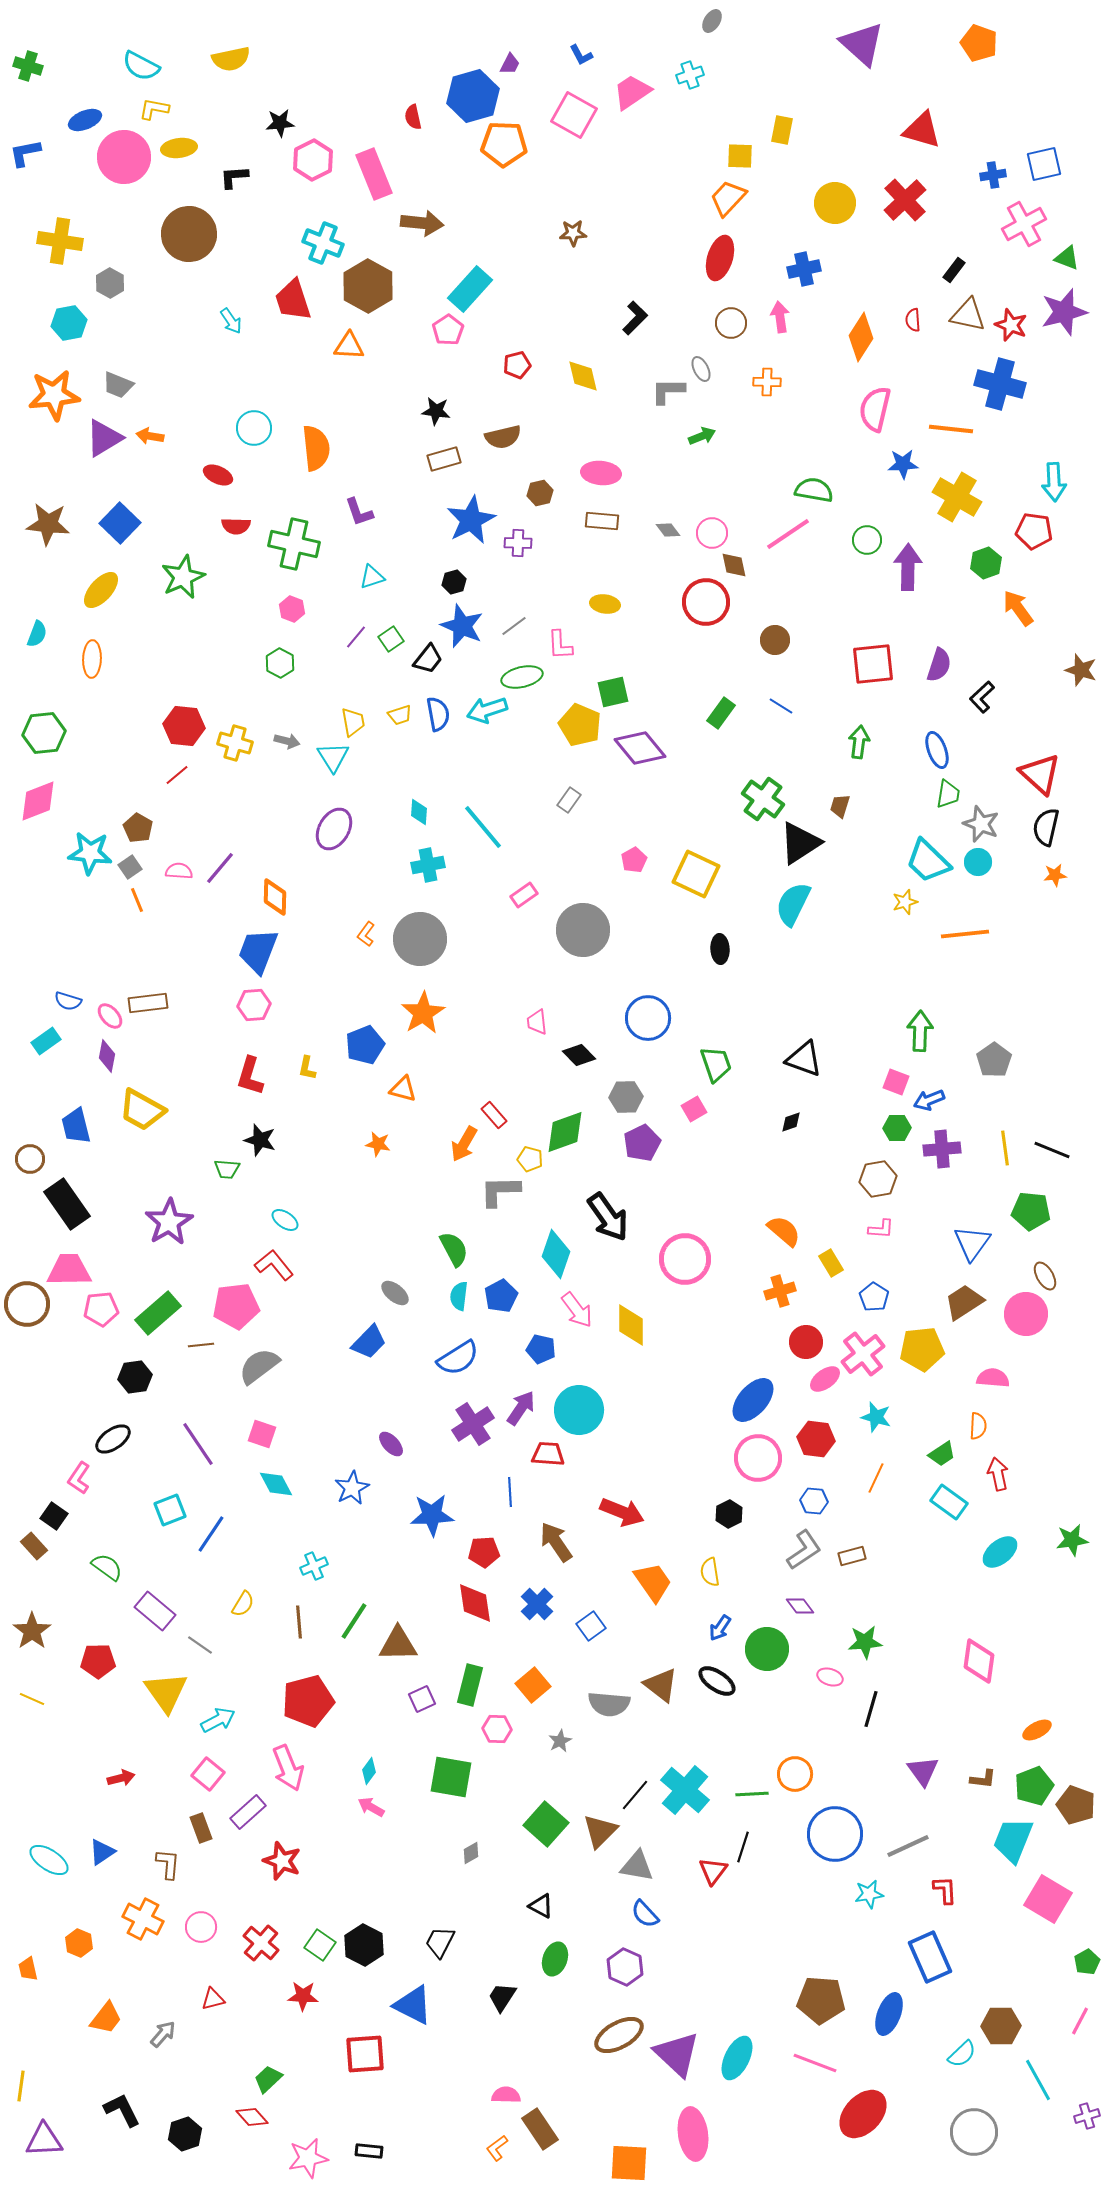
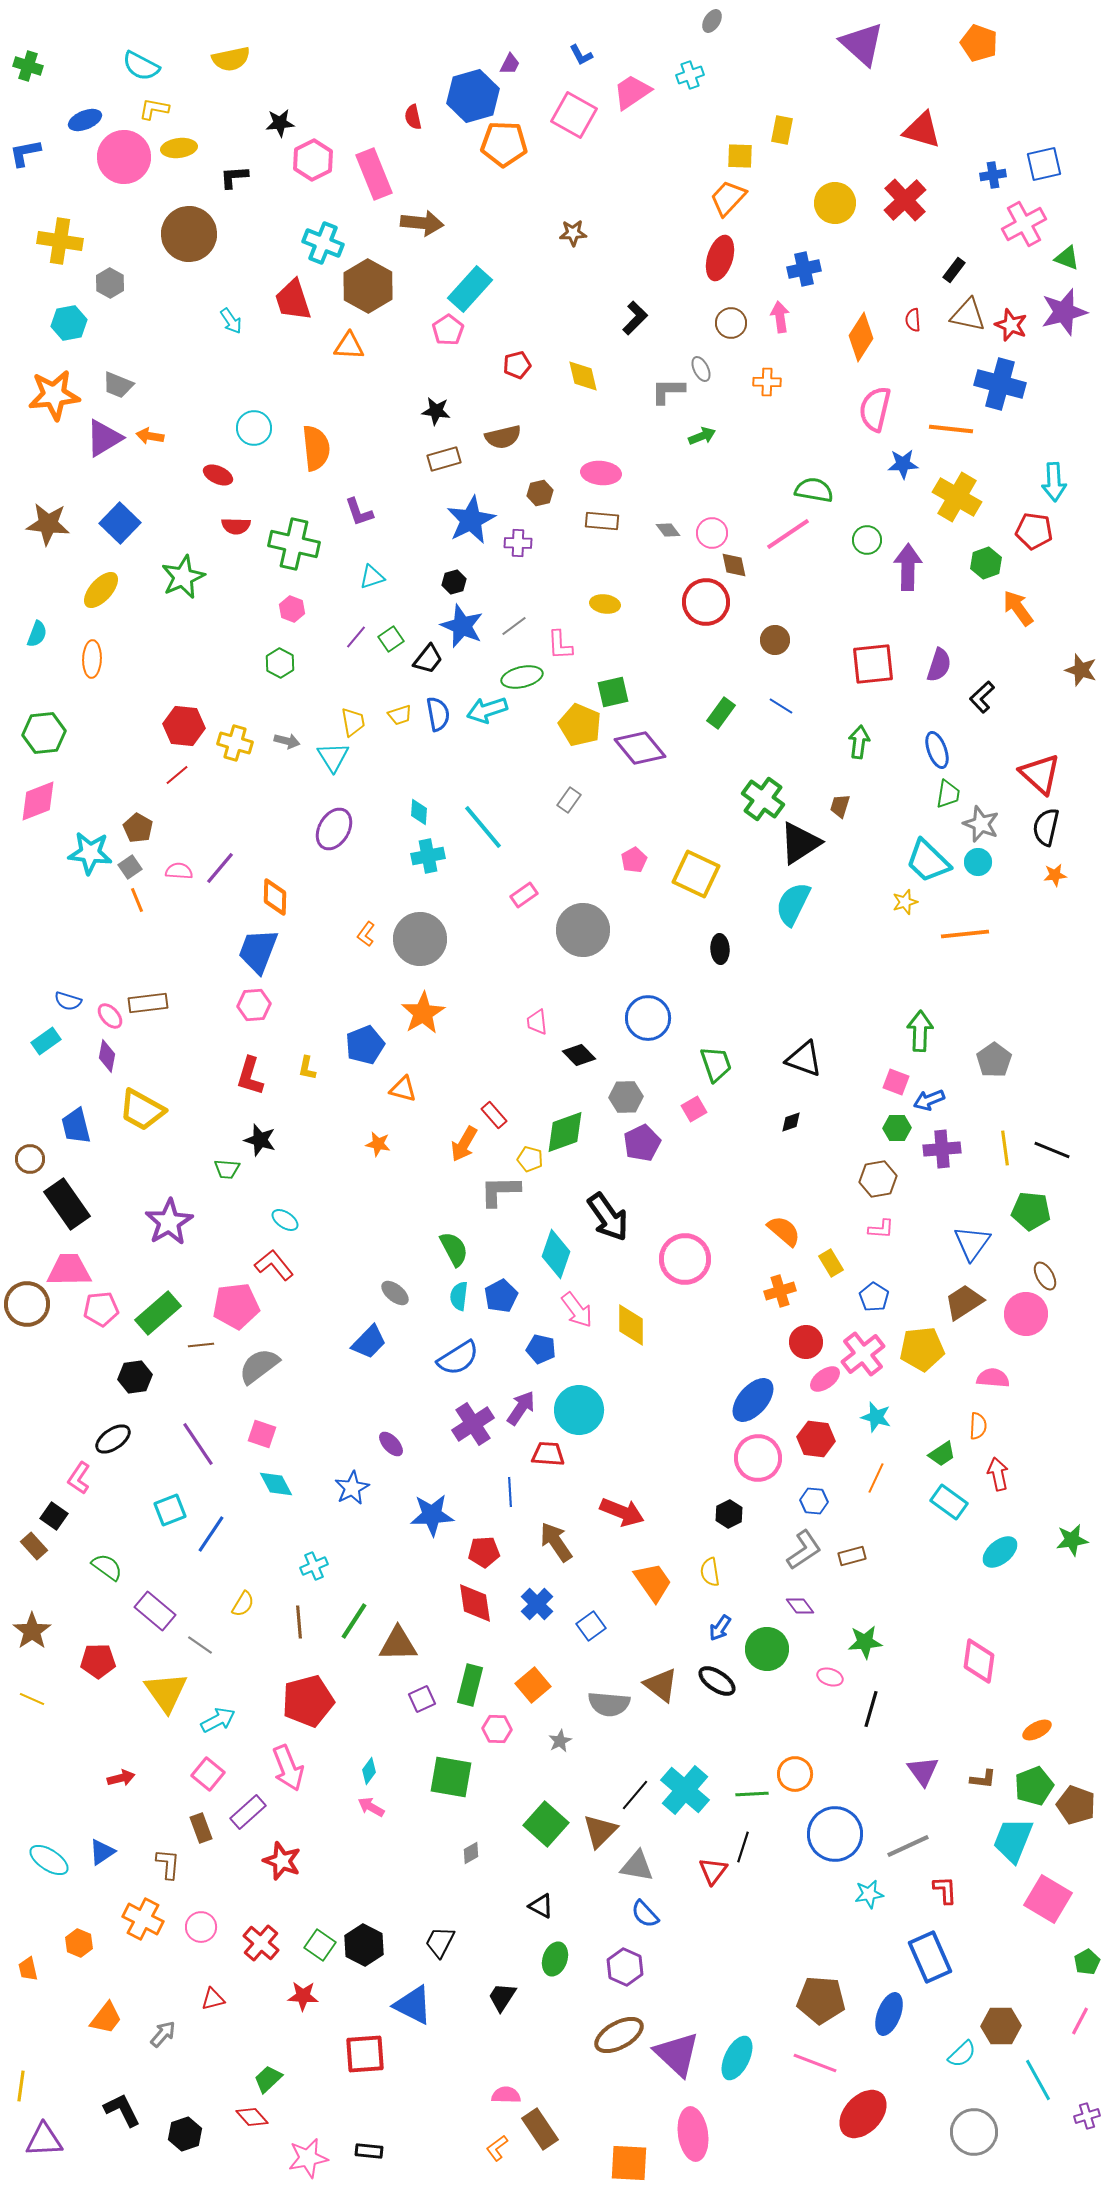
cyan cross at (428, 865): moved 9 px up
